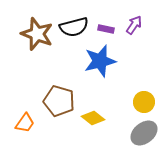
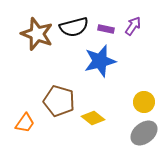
purple arrow: moved 1 px left, 1 px down
